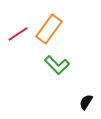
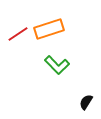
orange rectangle: rotated 36 degrees clockwise
